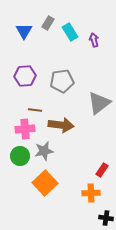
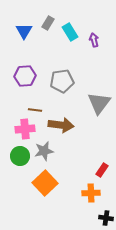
gray triangle: rotated 15 degrees counterclockwise
